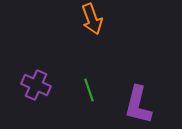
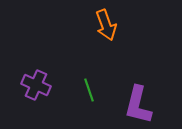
orange arrow: moved 14 px right, 6 px down
